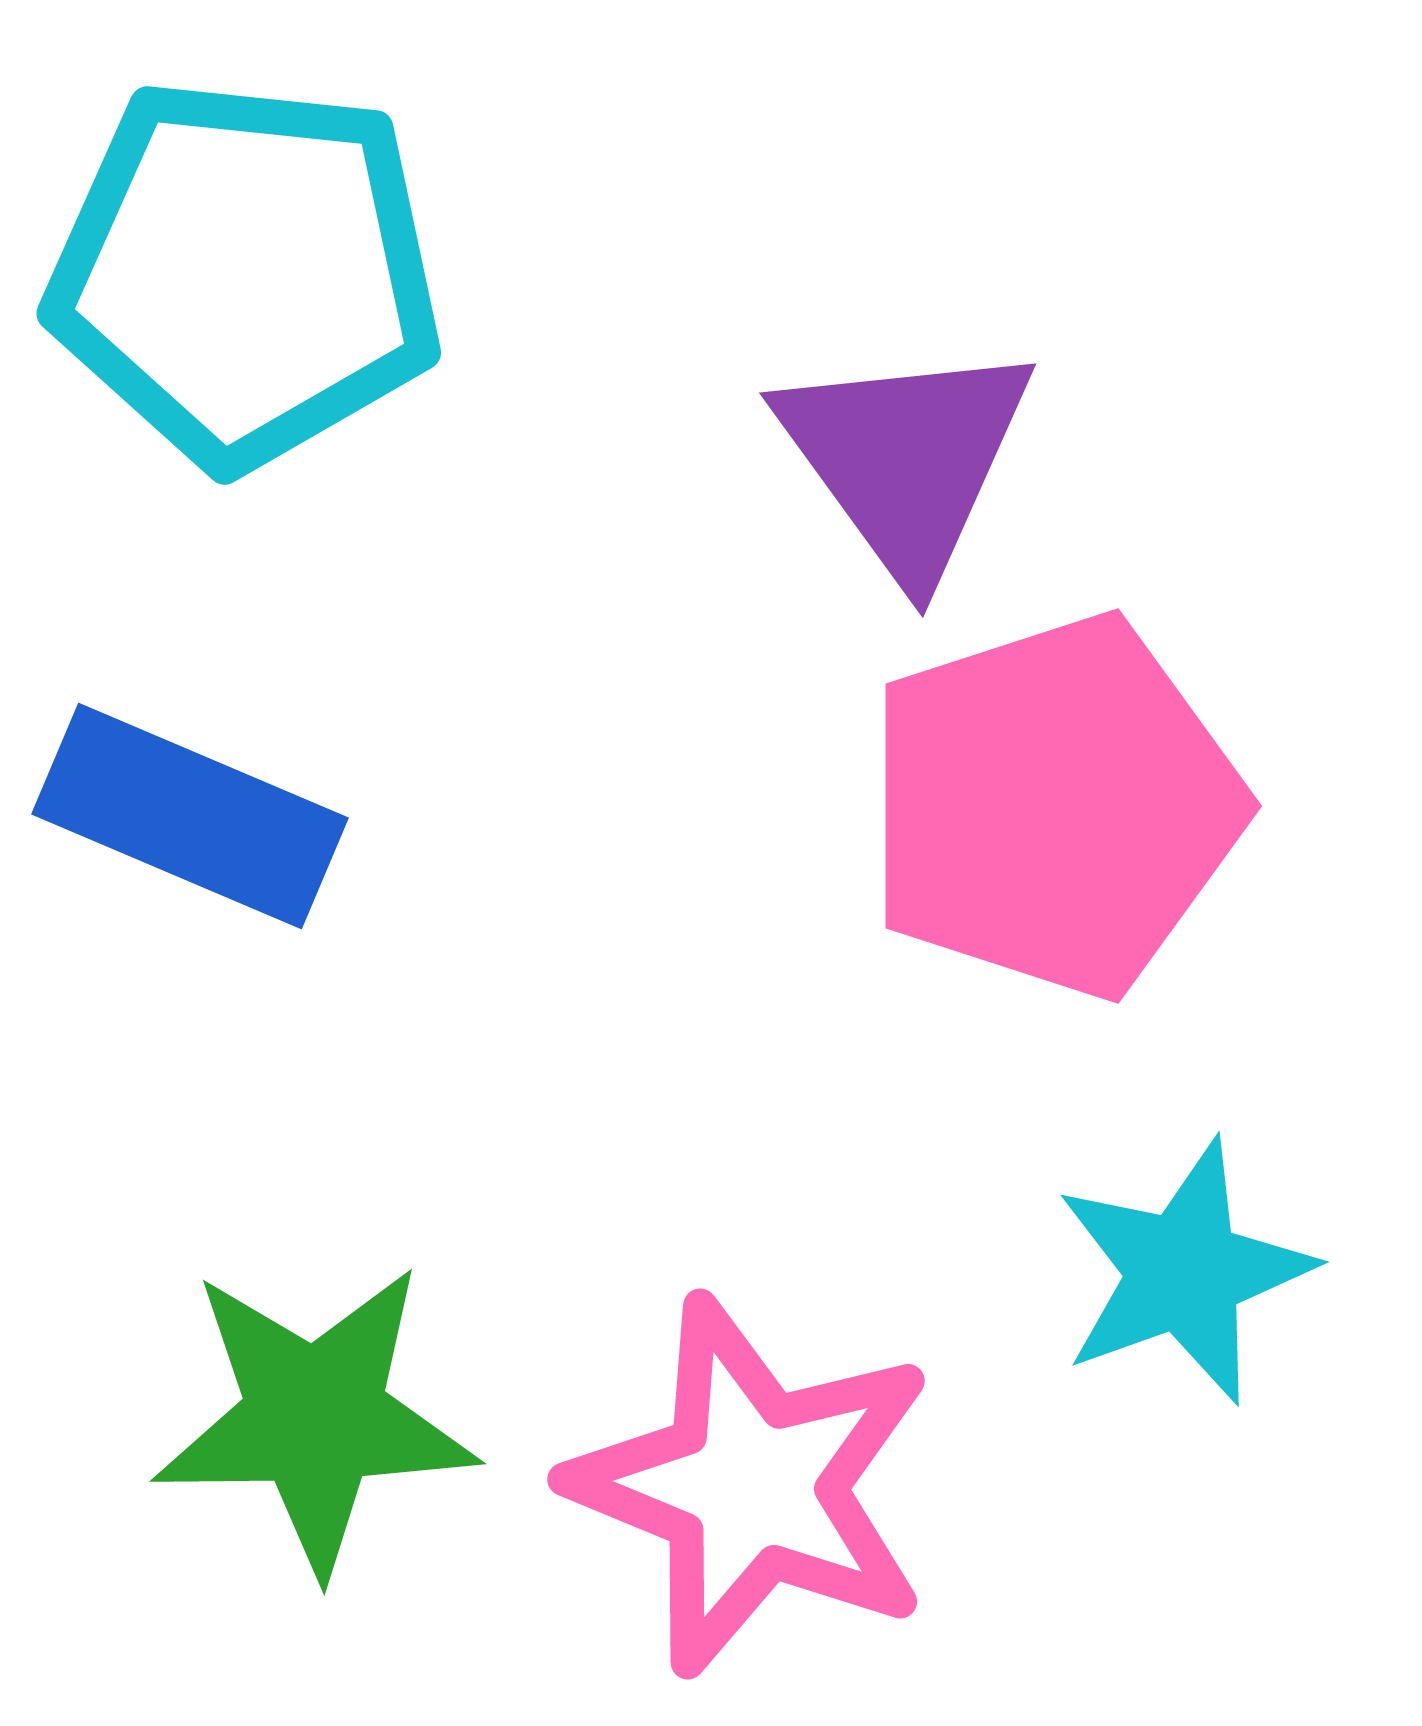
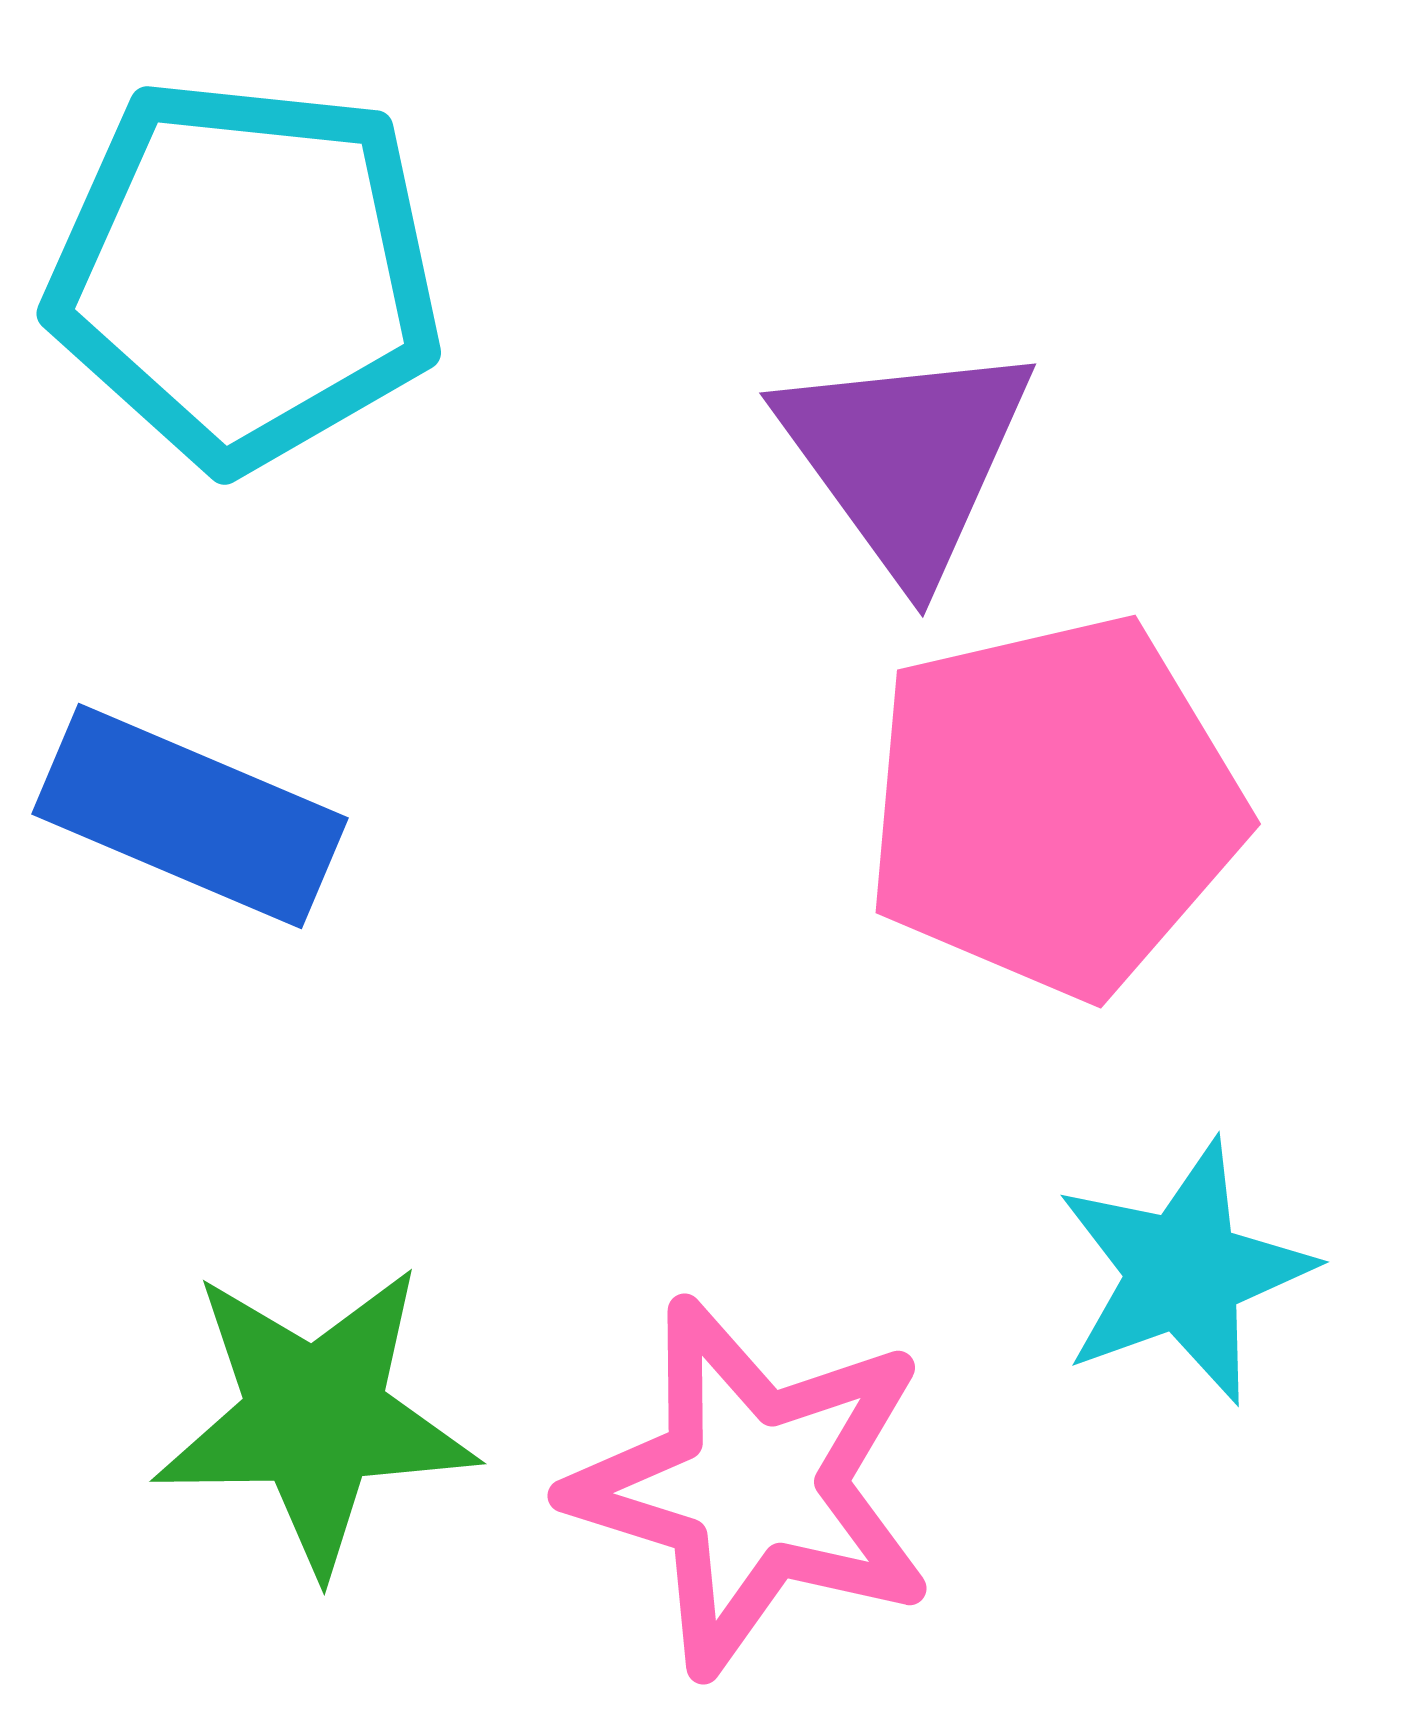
pink pentagon: rotated 5 degrees clockwise
pink star: rotated 5 degrees counterclockwise
